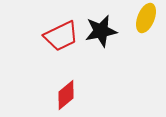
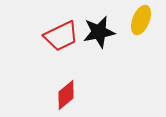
yellow ellipse: moved 5 px left, 2 px down
black star: moved 2 px left, 1 px down
